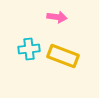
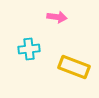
yellow rectangle: moved 11 px right, 11 px down
